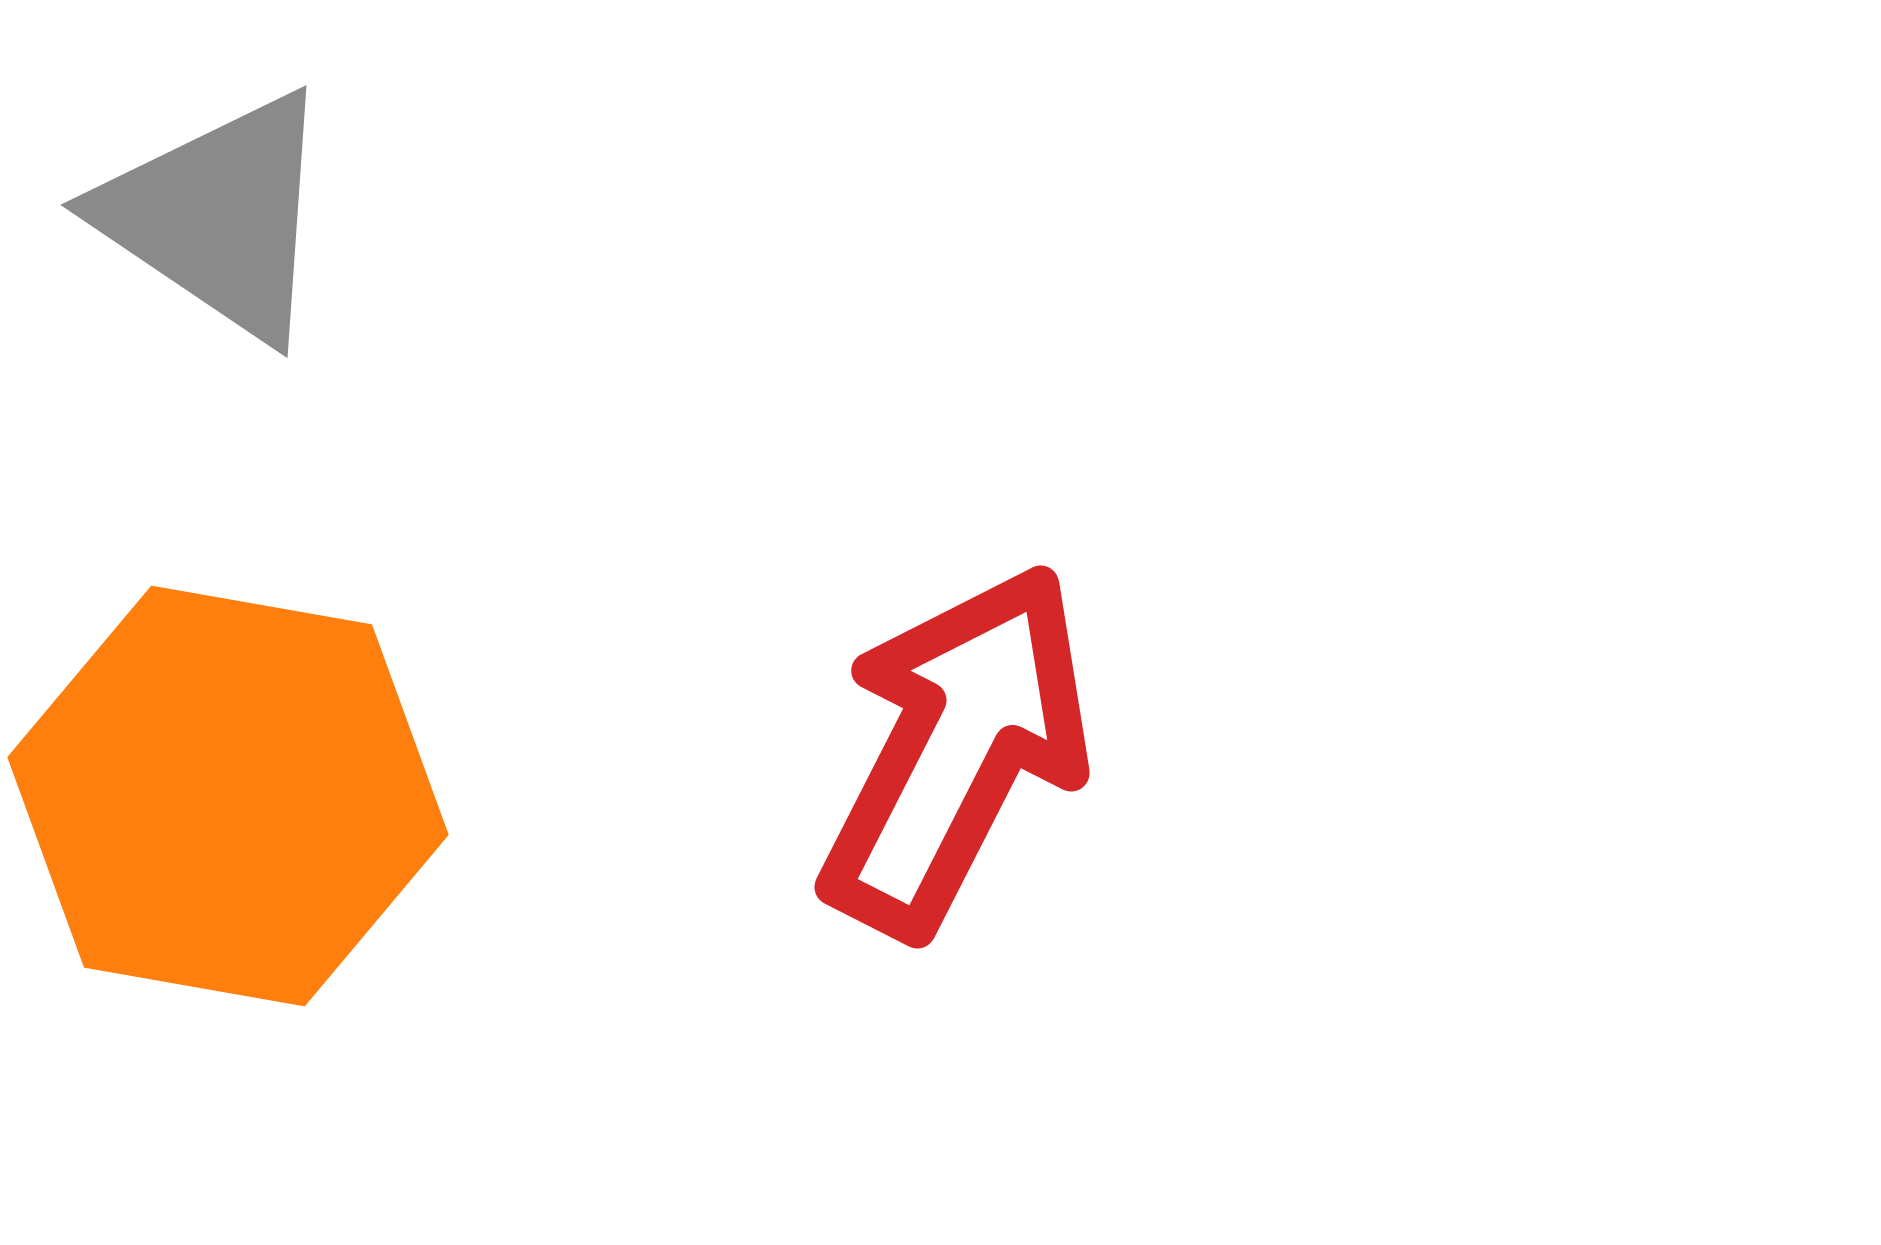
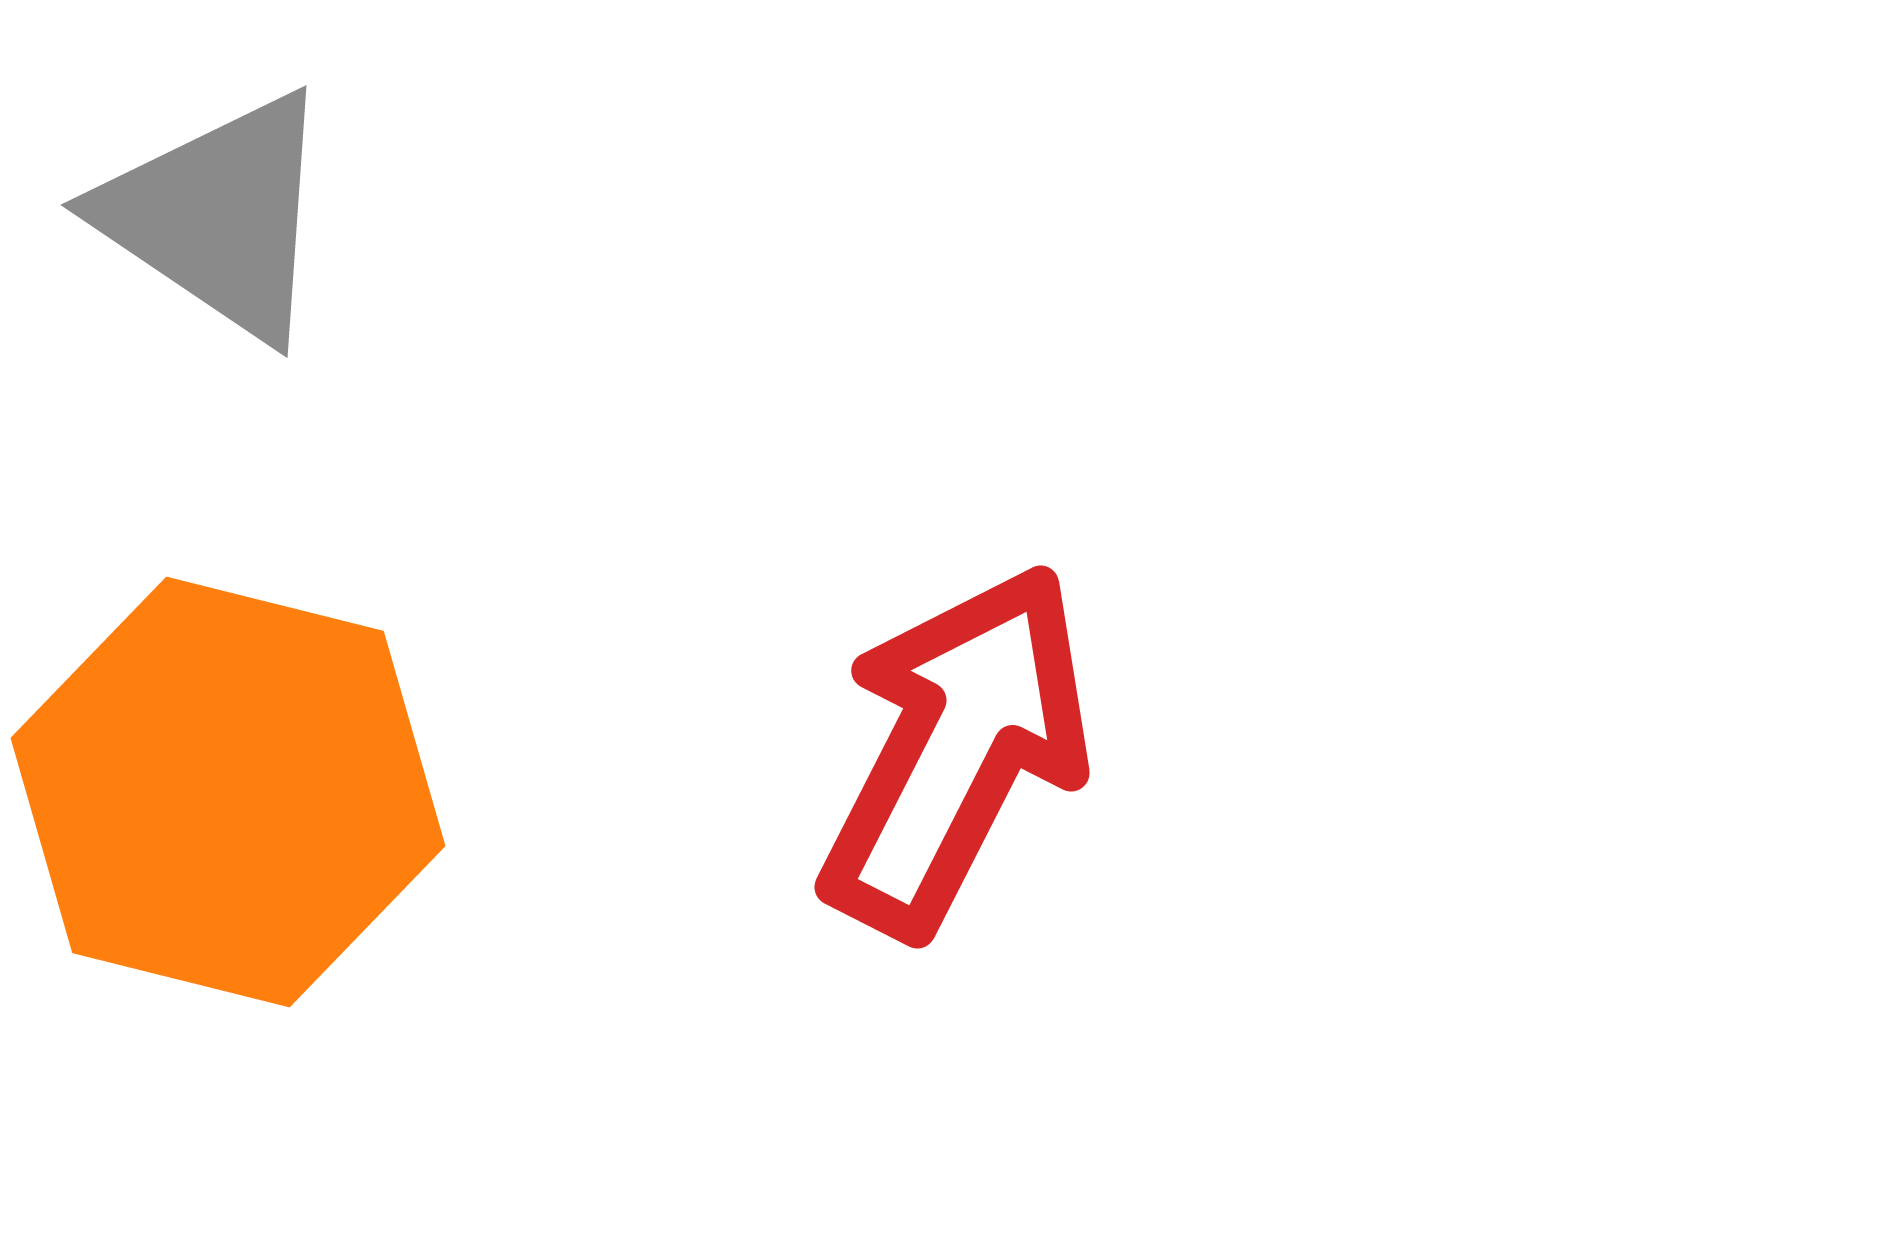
orange hexagon: moved 4 px up; rotated 4 degrees clockwise
